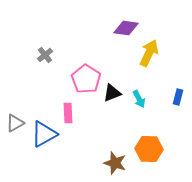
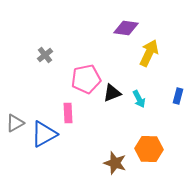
pink pentagon: rotated 28 degrees clockwise
blue rectangle: moved 1 px up
